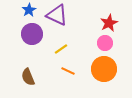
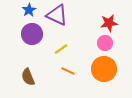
red star: rotated 18 degrees clockwise
